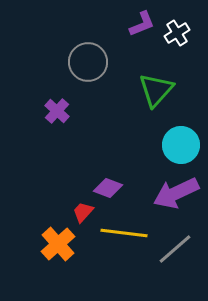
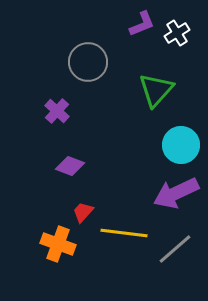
purple diamond: moved 38 px left, 22 px up
orange cross: rotated 28 degrees counterclockwise
